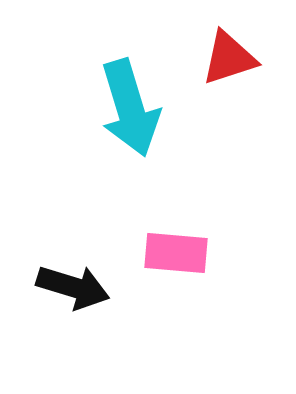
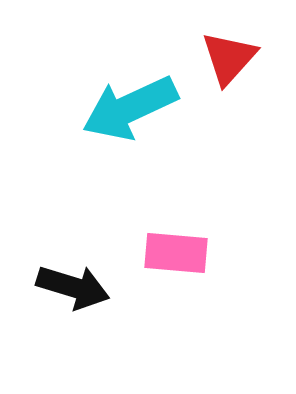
red triangle: rotated 30 degrees counterclockwise
cyan arrow: rotated 82 degrees clockwise
